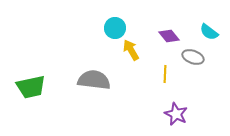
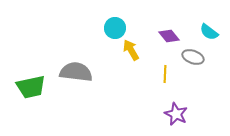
gray semicircle: moved 18 px left, 8 px up
